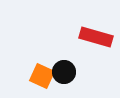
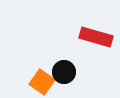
orange square: moved 6 px down; rotated 10 degrees clockwise
